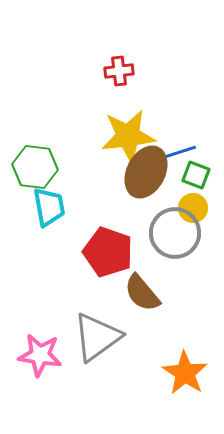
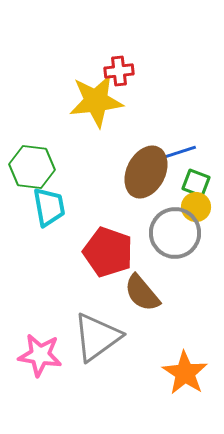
yellow star: moved 32 px left, 35 px up
green hexagon: moved 3 px left
green square: moved 8 px down
yellow circle: moved 3 px right, 1 px up
